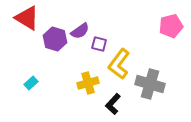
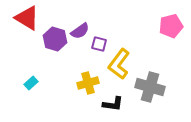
gray cross: moved 3 px down
black L-shape: rotated 125 degrees counterclockwise
